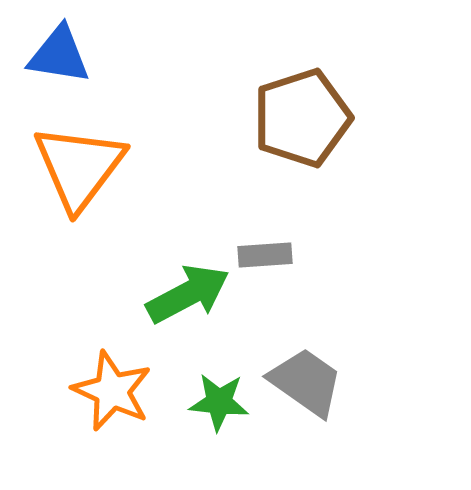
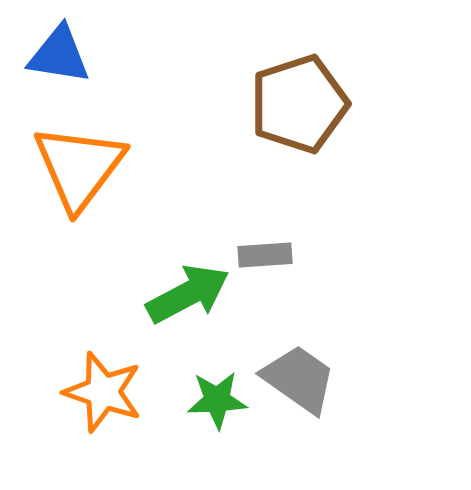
brown pentagon: moved 3 px left, 14 px up
gray trapezoid: moved 7 px left, 3 px up
orange star: moved 9 px left, 1 px down; rotated 6 degrees counterclockwise
green star: moved 2 px left, 2 px up; rotated 8 degrees counterclockwise
